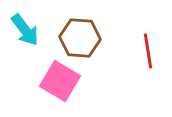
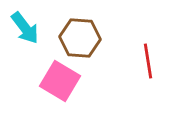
cyan arrow: moved 2 px up
red line: moved 10 px down
